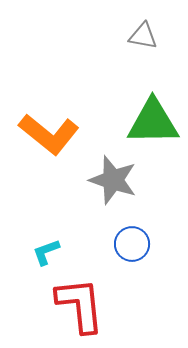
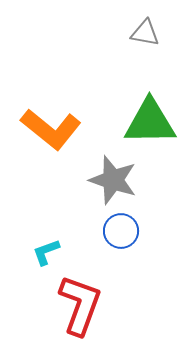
gray triangle: moved 2 px right, 3 px up
green triangle: moved 3 px left
orange L-shape: moved 2 px right, 5 px up
blue circle: moved 11 px left, 13 px up
red L-shape: rotated 26 degrees clockwise
